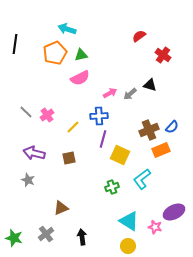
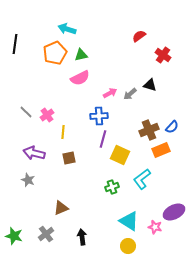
yellow line: moved 10 px left, 5 px down; rotated 40 degrees counterclockwise
green star: moved 2 px up
